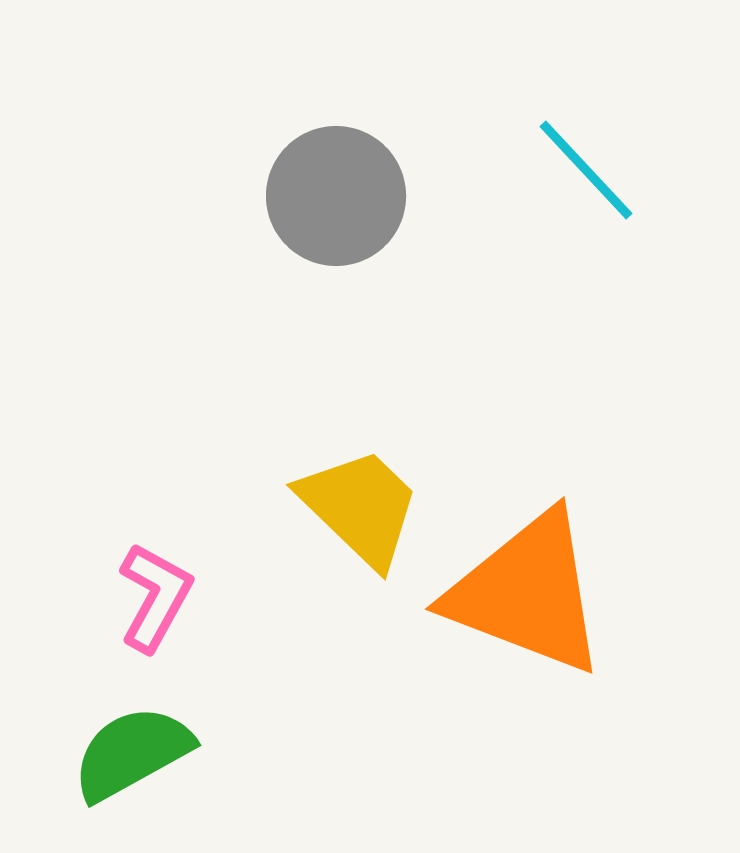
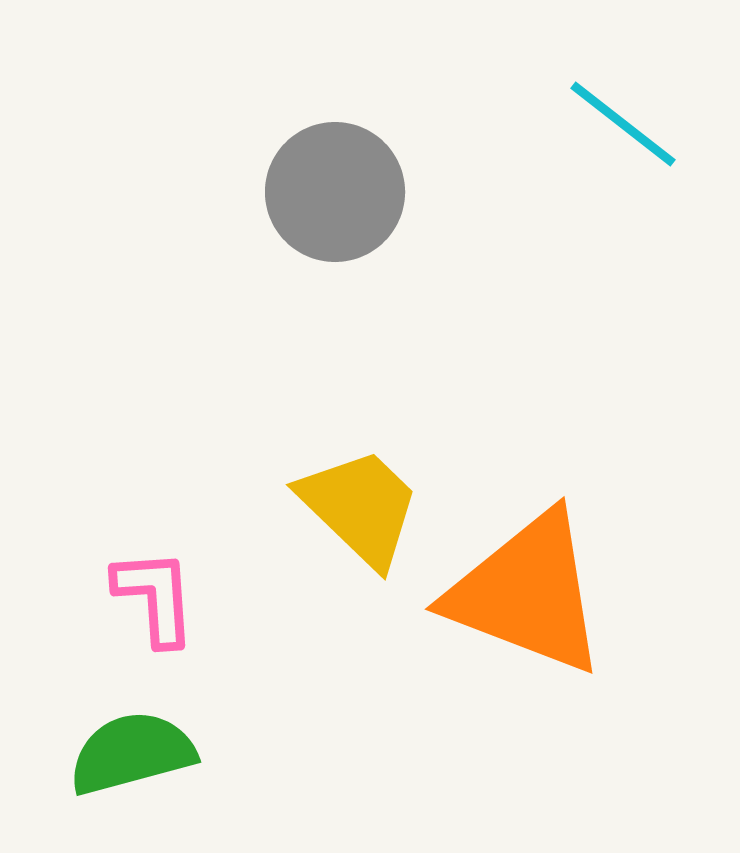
cyan line: moved 37 px right, 46 px up; rotated 9 degrees counterclockwise
gray circle: moved 1 px left, 4 px up
pink L-shape: rotated 33 degrees counterclockwise
green semicircle: rotated 14 degrees clockwise
